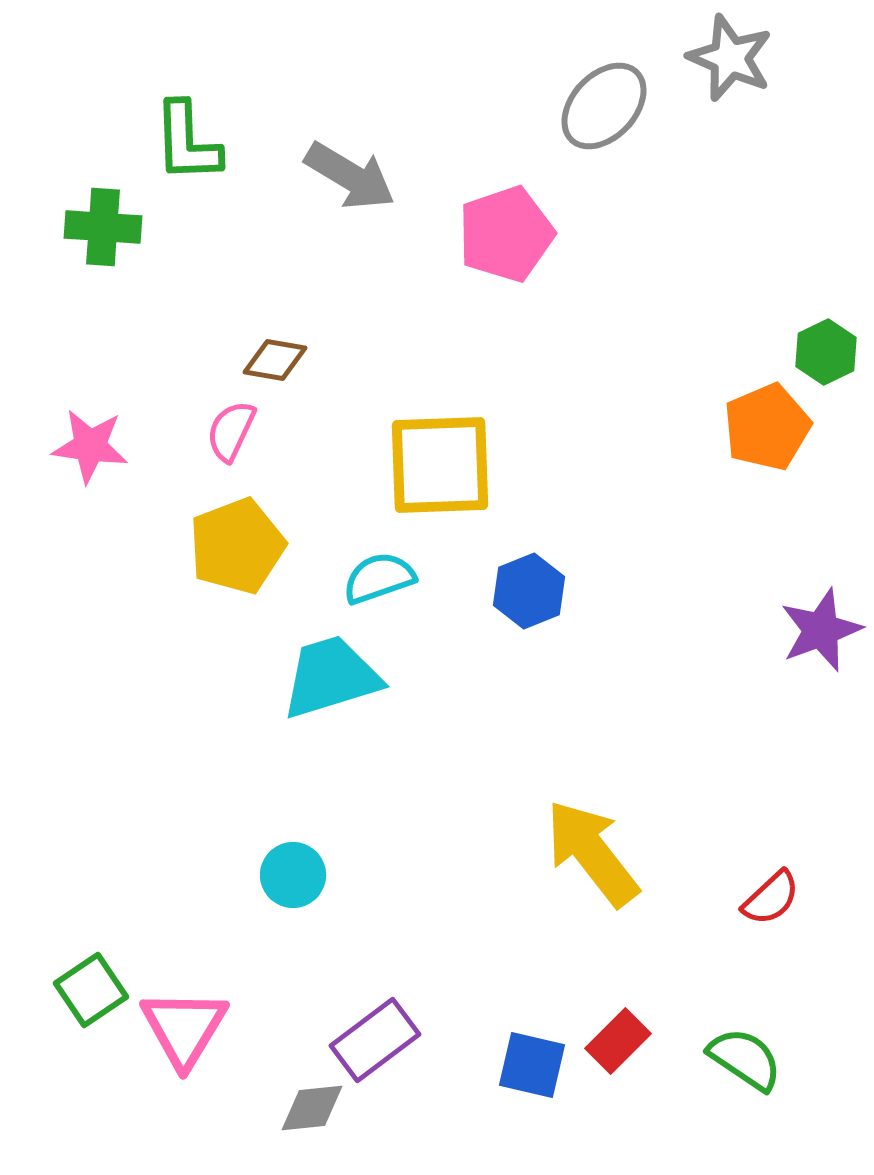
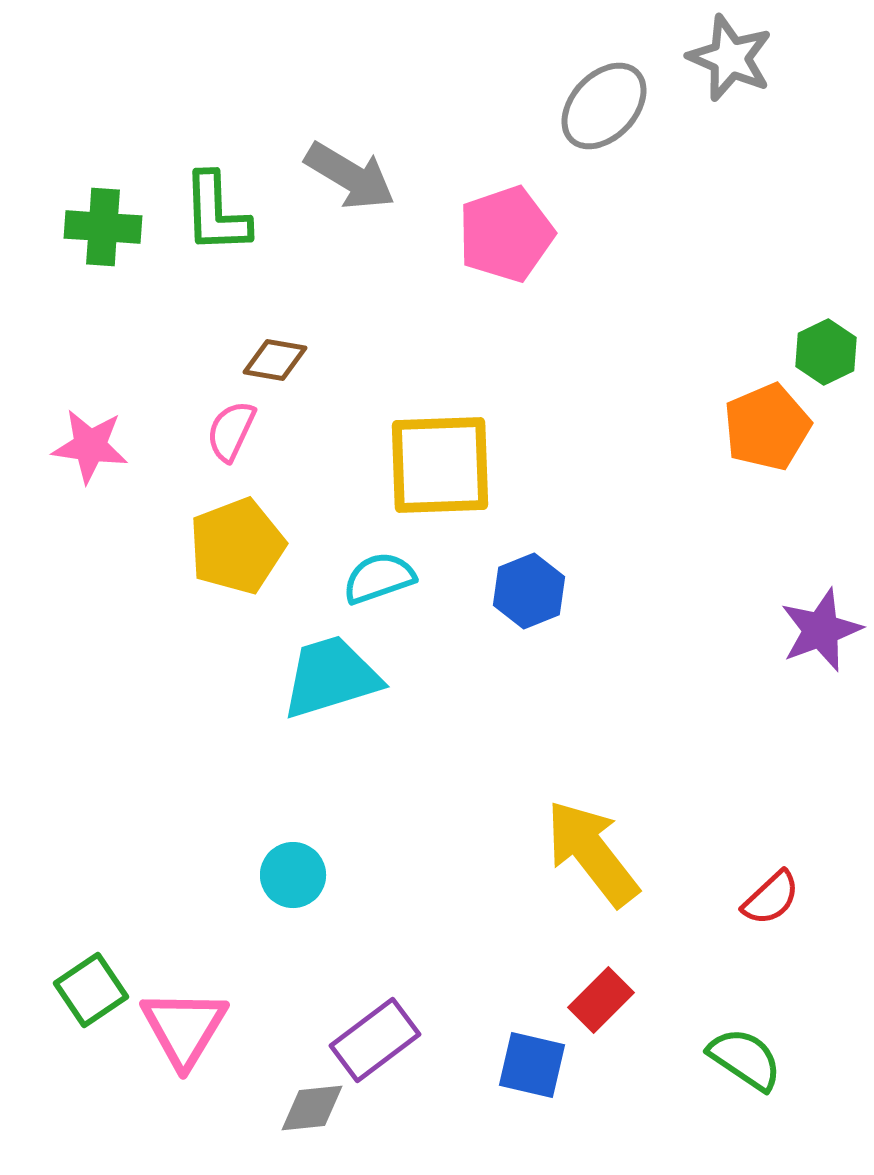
green L-shape: moved 29 px right, 71 px down
red rectangle: moved 17 px left, 41 px up
